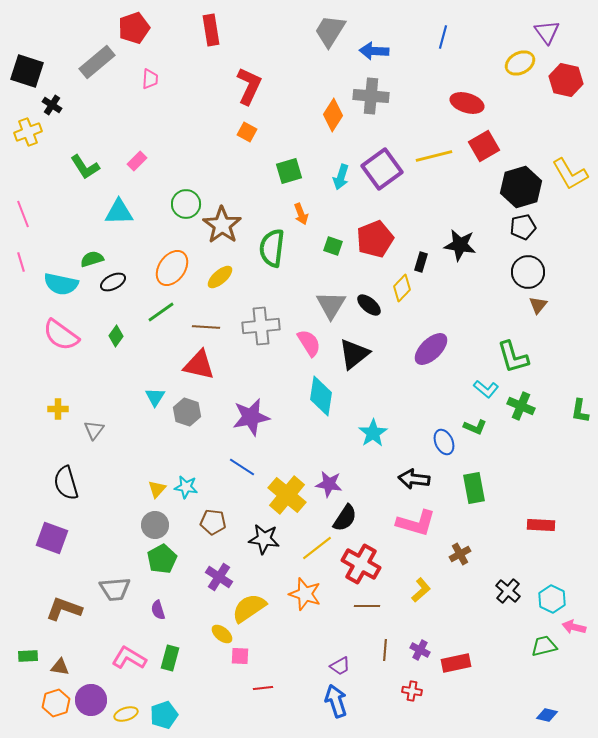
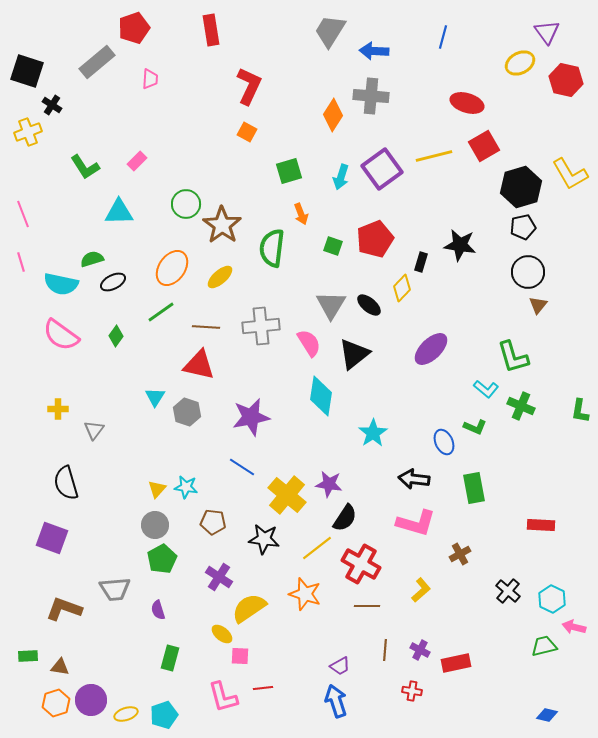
pink L-shape at (129, 658): moved 94 px right, 39 px down; rotated 136 degrees counterclockwise
